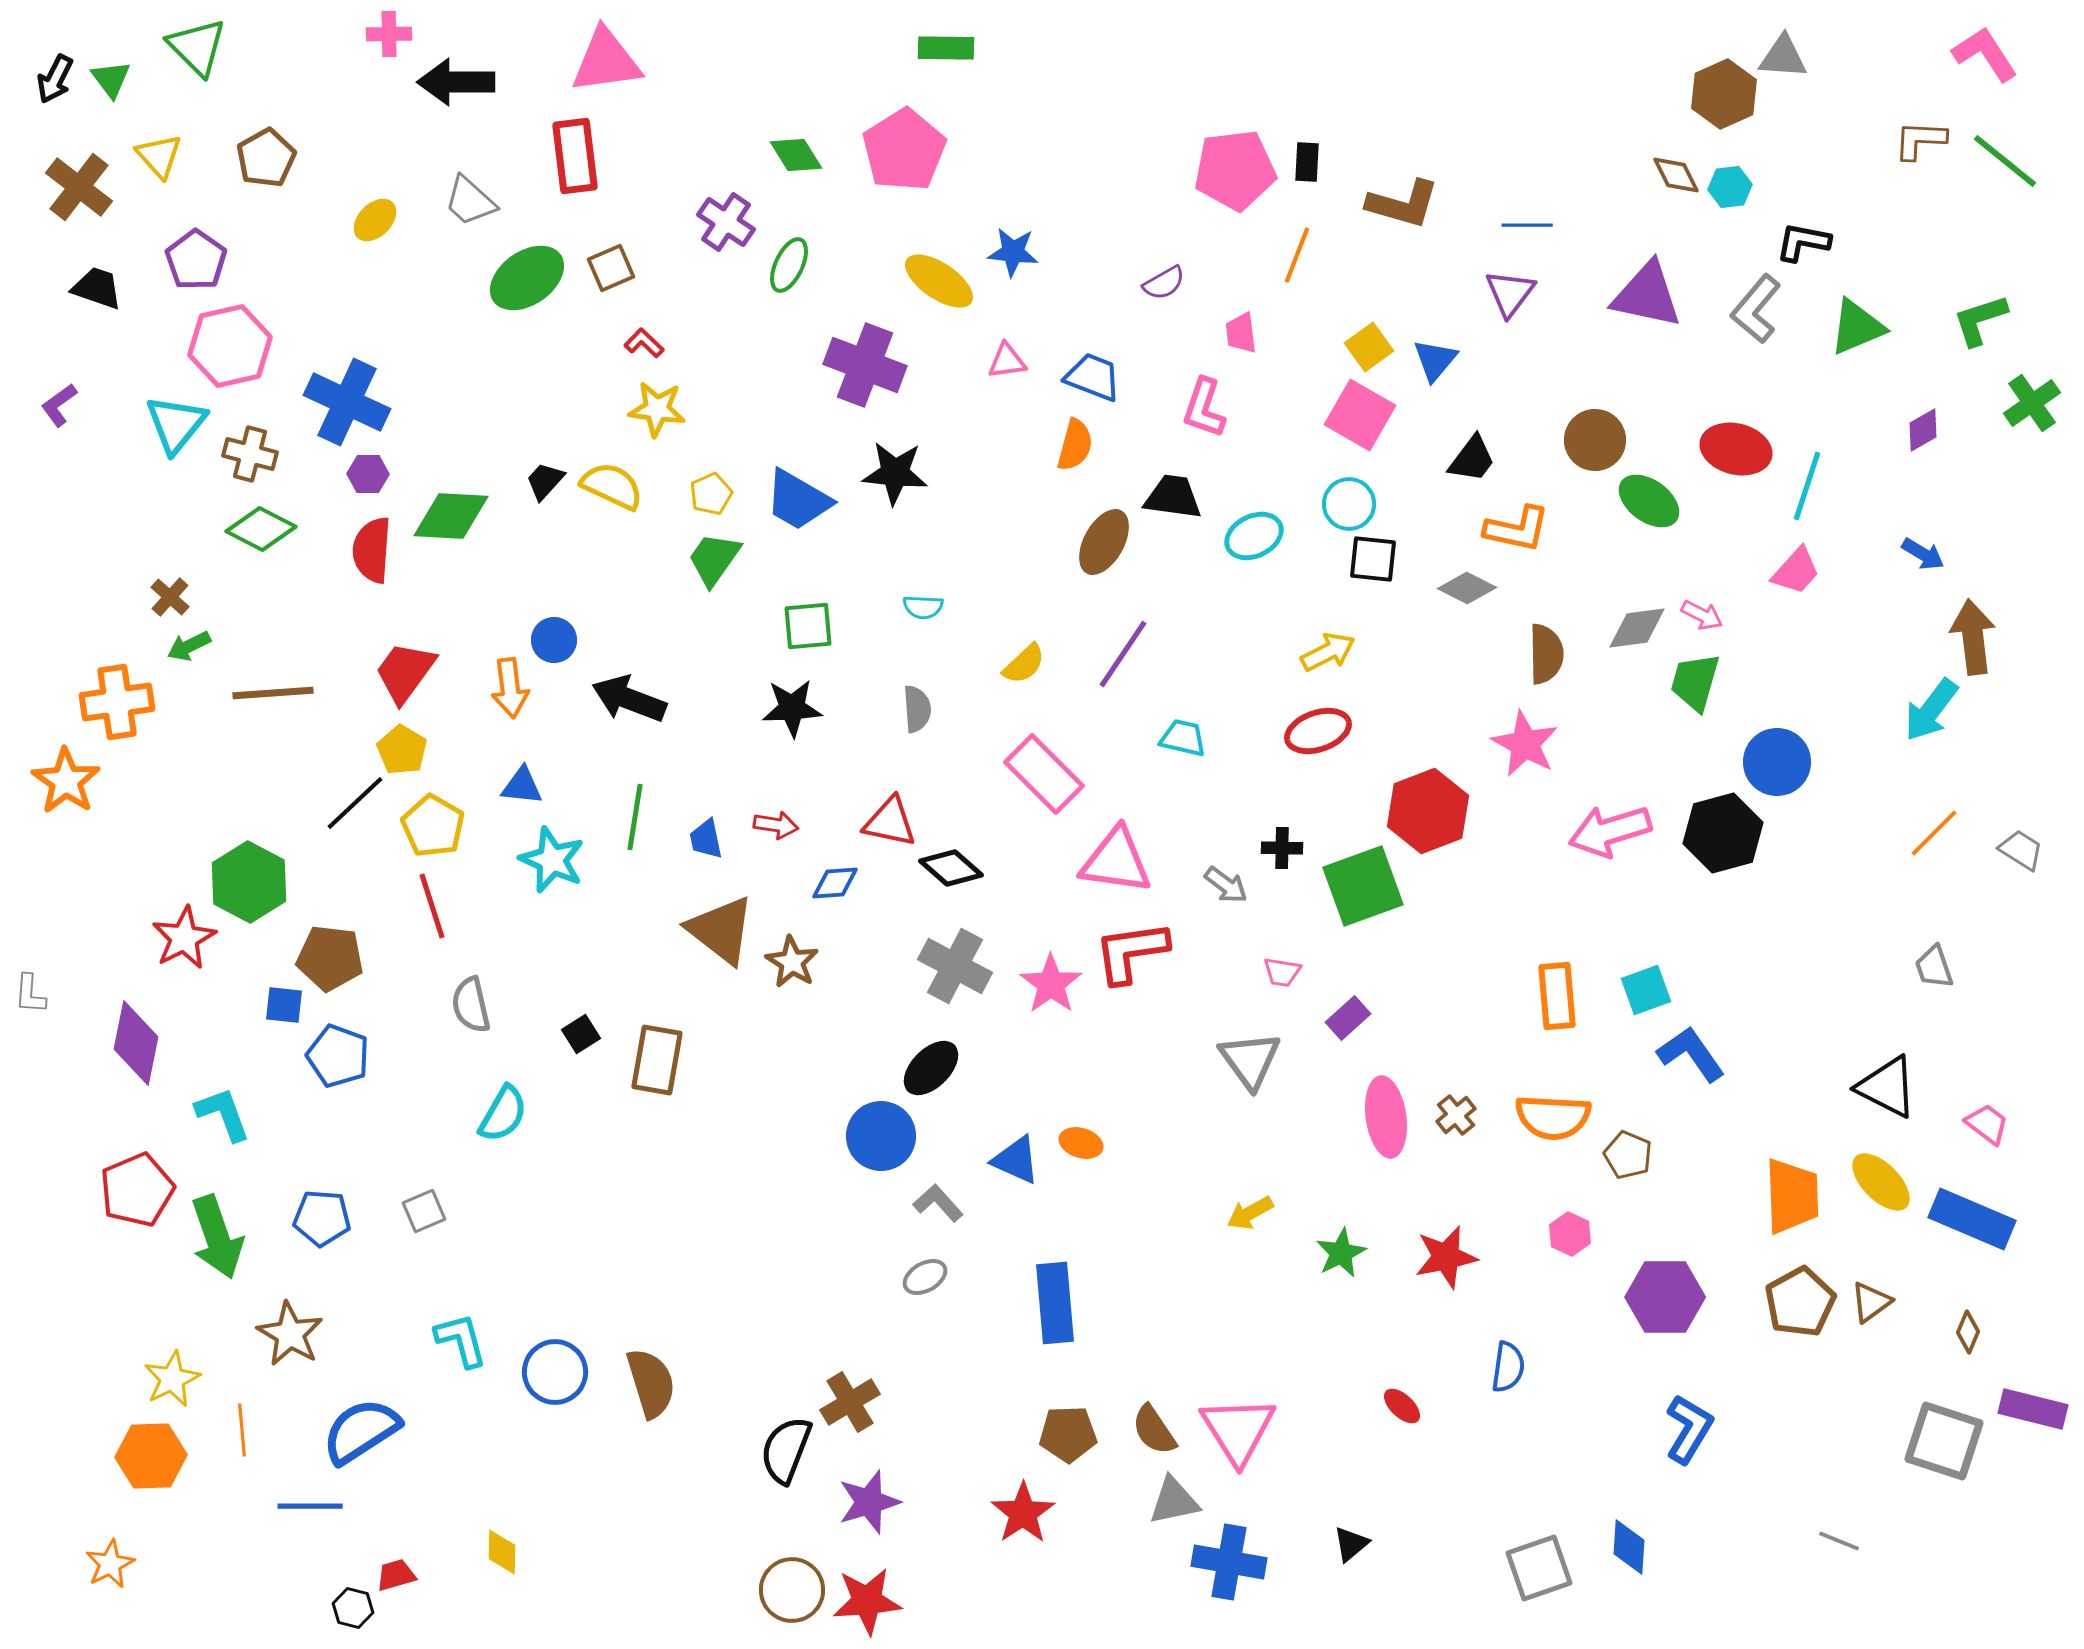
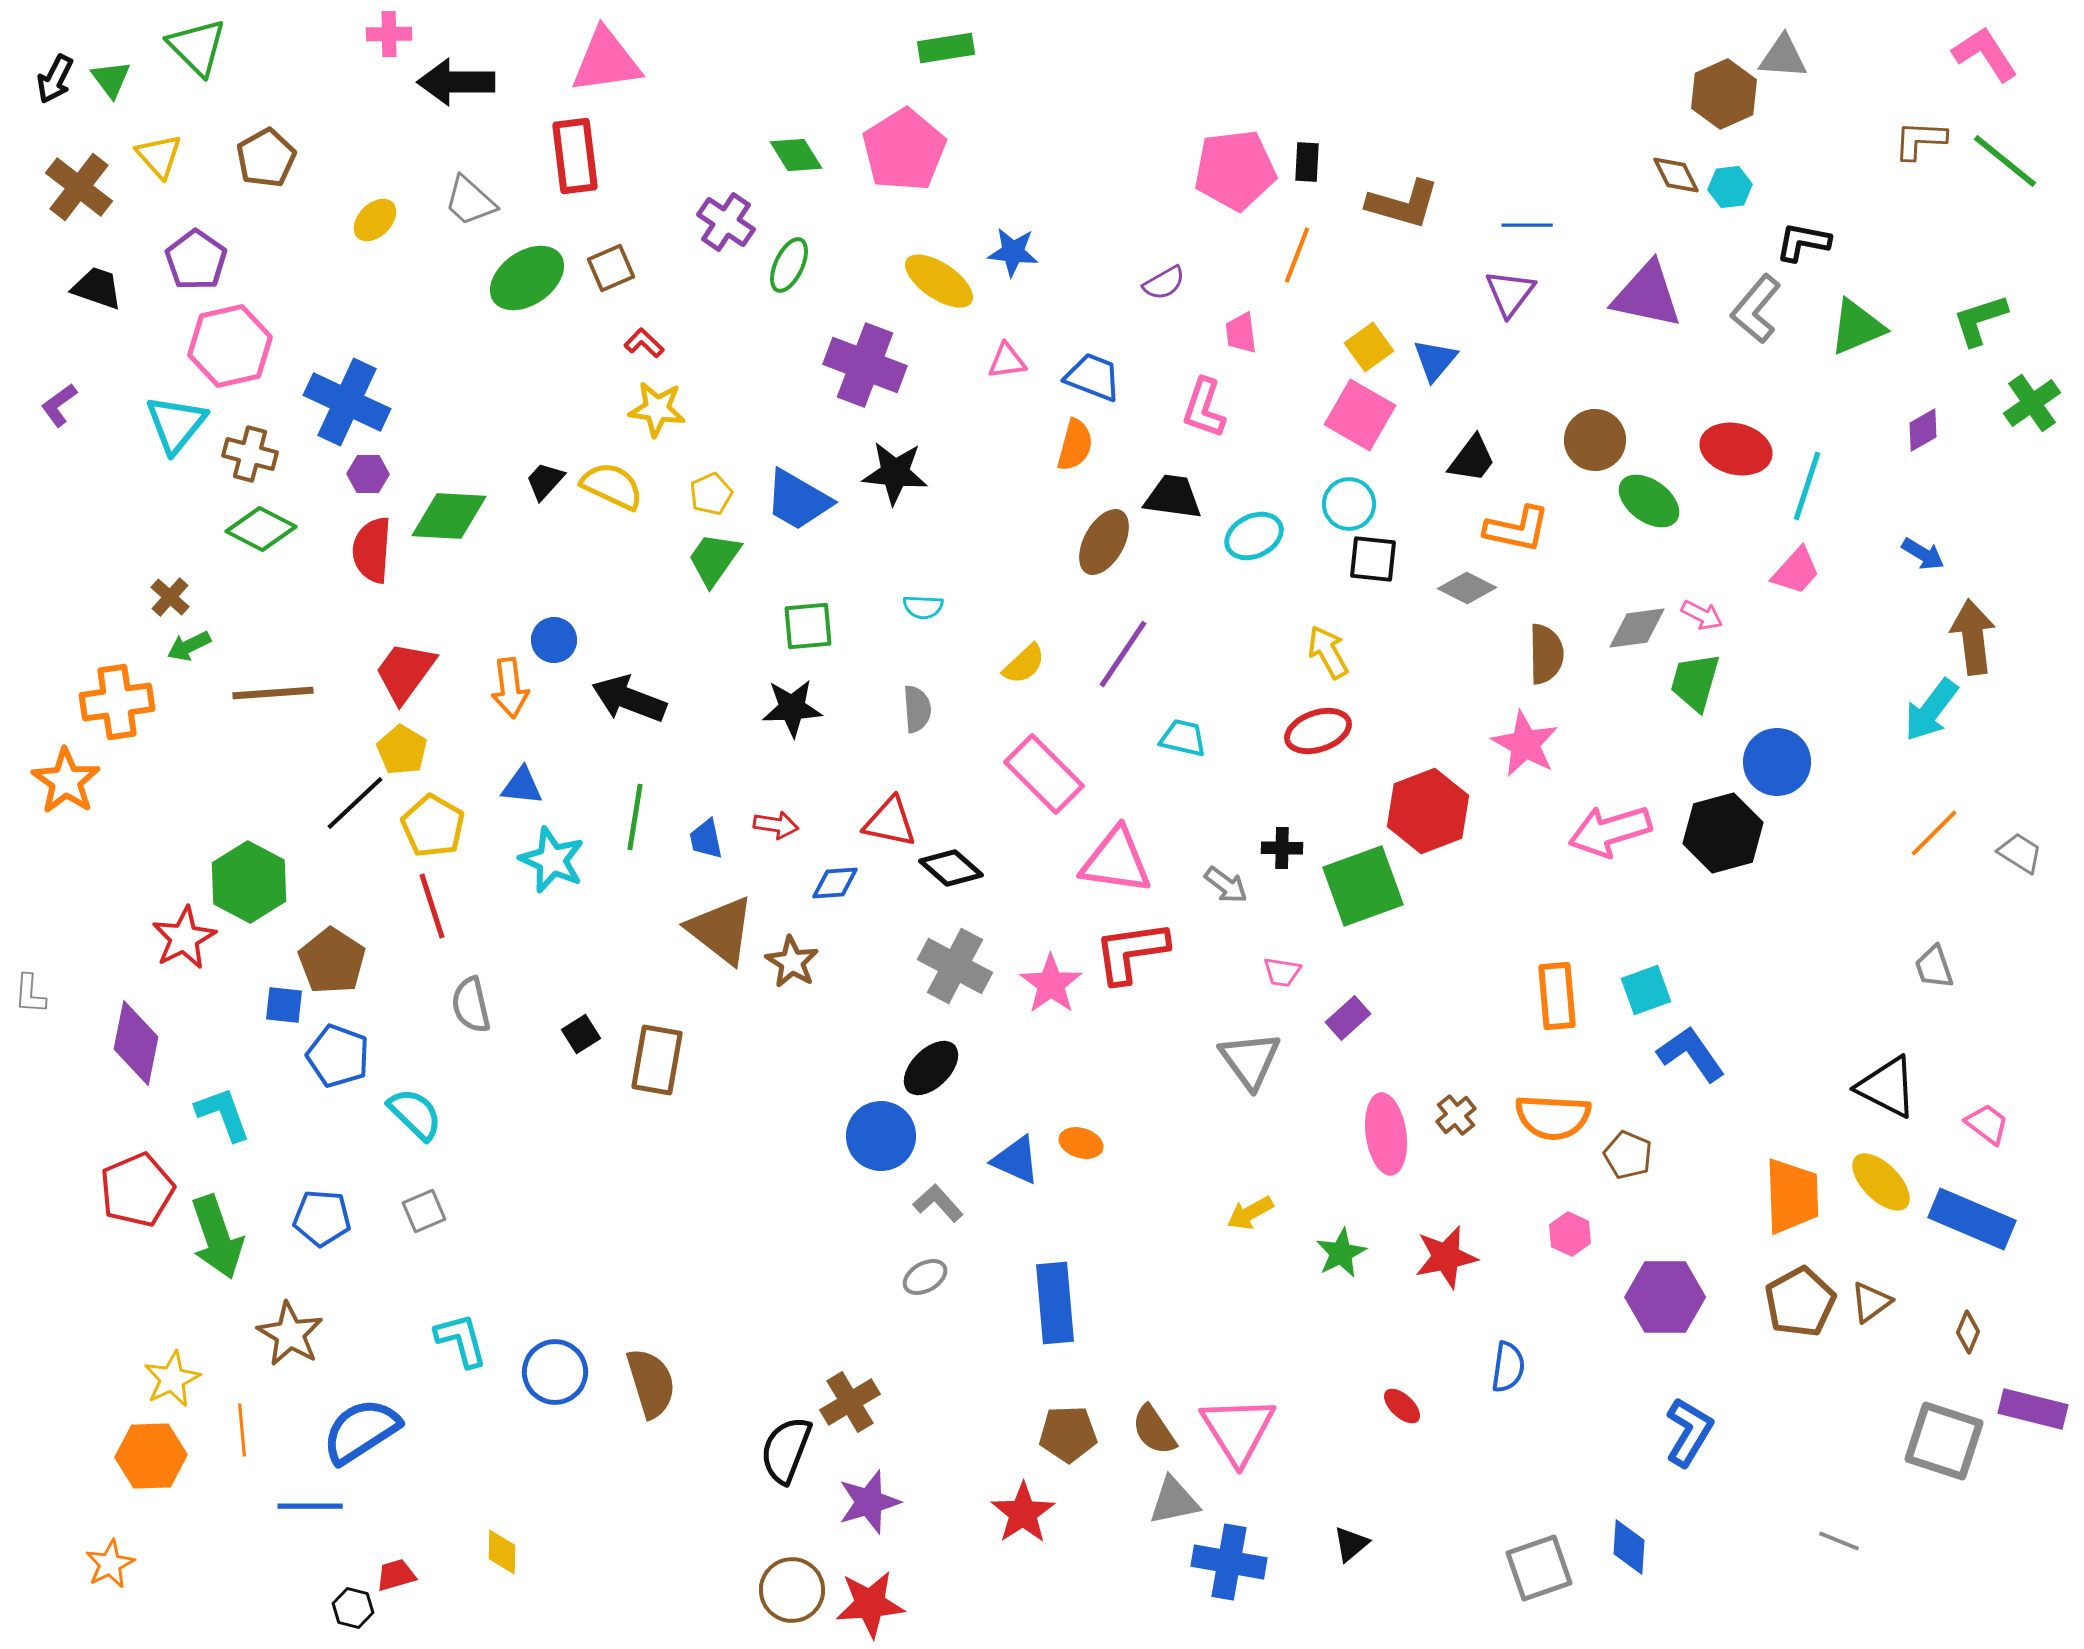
green rectangle at (946, 48): rotated 10 degrees counterclockwise
green diamond at (451, 516): moved 2 px left
yellow arrow at (1328, 652): rotated 92 degrees counterclockwise
gray trapezoid at (2021, 850): moved 1 px left, 3 px down
brown pentagon at (330, 958): moved 2 px right, 3 px down; rotated 26 degrees clockwise
cyan semicircle at (503, 1114): moved 88 px left; rotated 76 degrees counterclockwise
pink ellipse at (1386, 1117): moved 17 px down
blue L-shape at (1689, 1429): moved 3 px down
red star at (867, 1601): moved 3 px right, 3 px down
